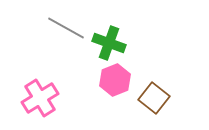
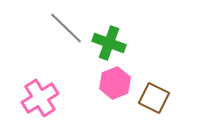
gray line: rotated 15 degrees clockwise
pink hexagon: moved 3 px down
brown square: rotated 12 degrees counterclockwise
